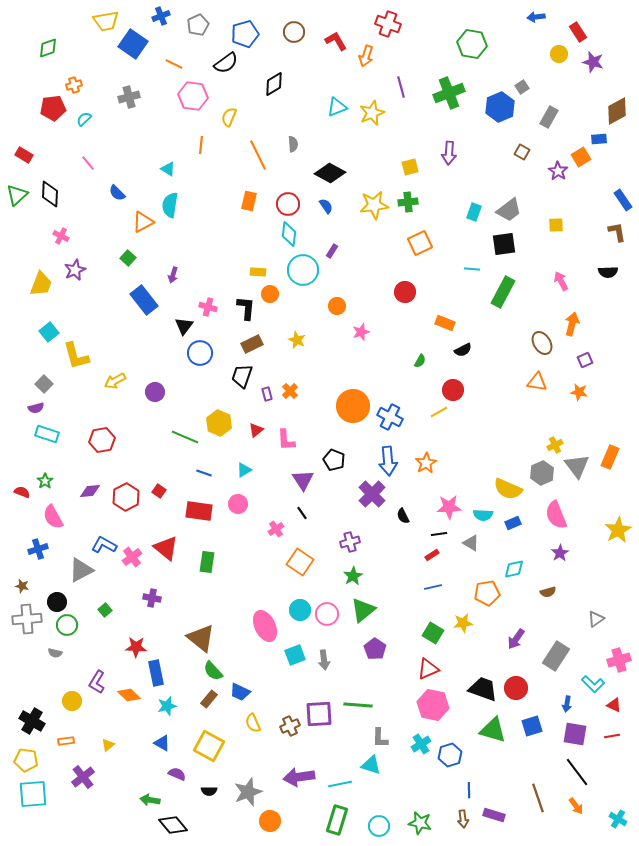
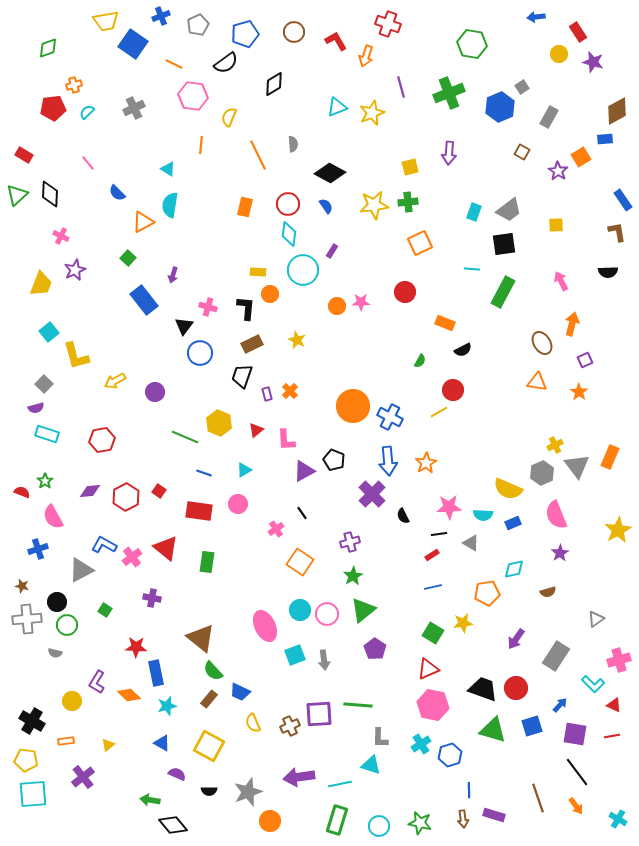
gray cross at (129, 97): moved 5 px right, 11 px down; rotated 10 degrees counterclockwise
cyan semicircle at (84, 119): moved 3 px right, 7 px up
blue rectangle at (599, 139): moved 6 px right
orange rectangle at (249, 201): moved 4 px left, 6 px down
pink star at (361, 332): moved 30 px up; rotated 18 degrees clockwise
orange star at (579, 392): rotated 24 degrees clockwise
purple triangle at (303, 480): moved 1 px right, 9 px up; rotated 35 degrees clockwise
green square at (105, 610): rotated 16 degrees counterclockwise
blue arrow at (567, 704): moved 7 px left, 1 px down; rotated 147 degrees counterclockwise
